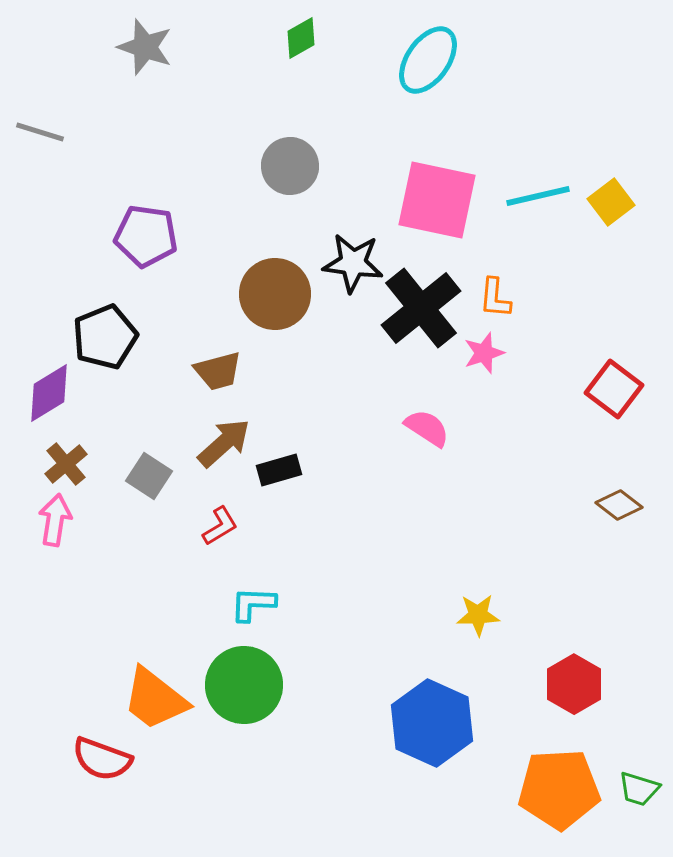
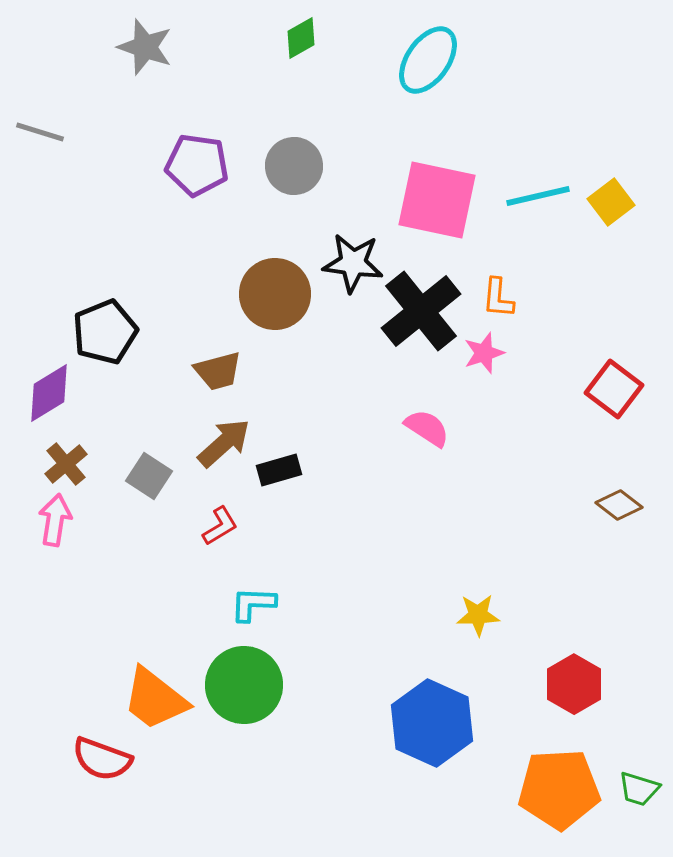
gray circle: moved 4 px right
purple pentagon: moved 51 px right, 71 px up
orange L-shape: moved 3 px right
black cross: moved 3 px down
black pentagon: moved 5 px up
